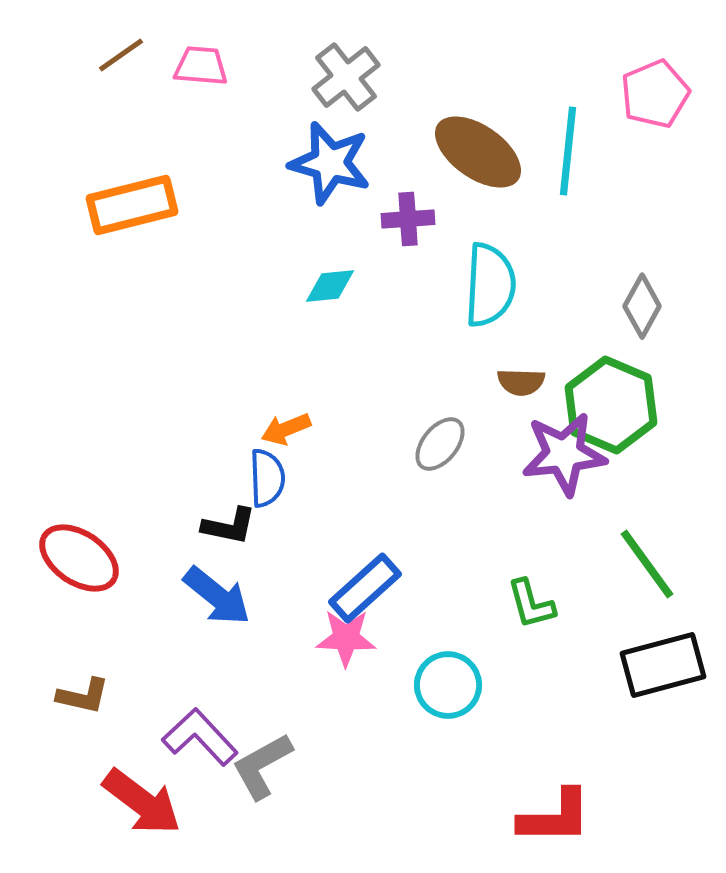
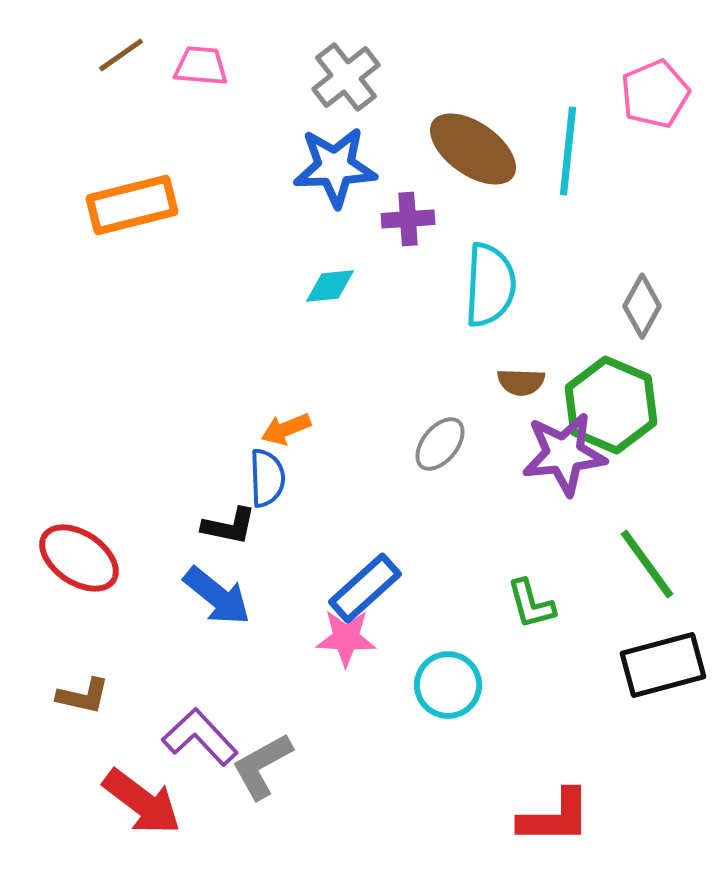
brown ellipse: moved 5 px left, 3 px up
blue star: moved 5 px right, 4 px down; rotated 18 degrees counterclockwise
